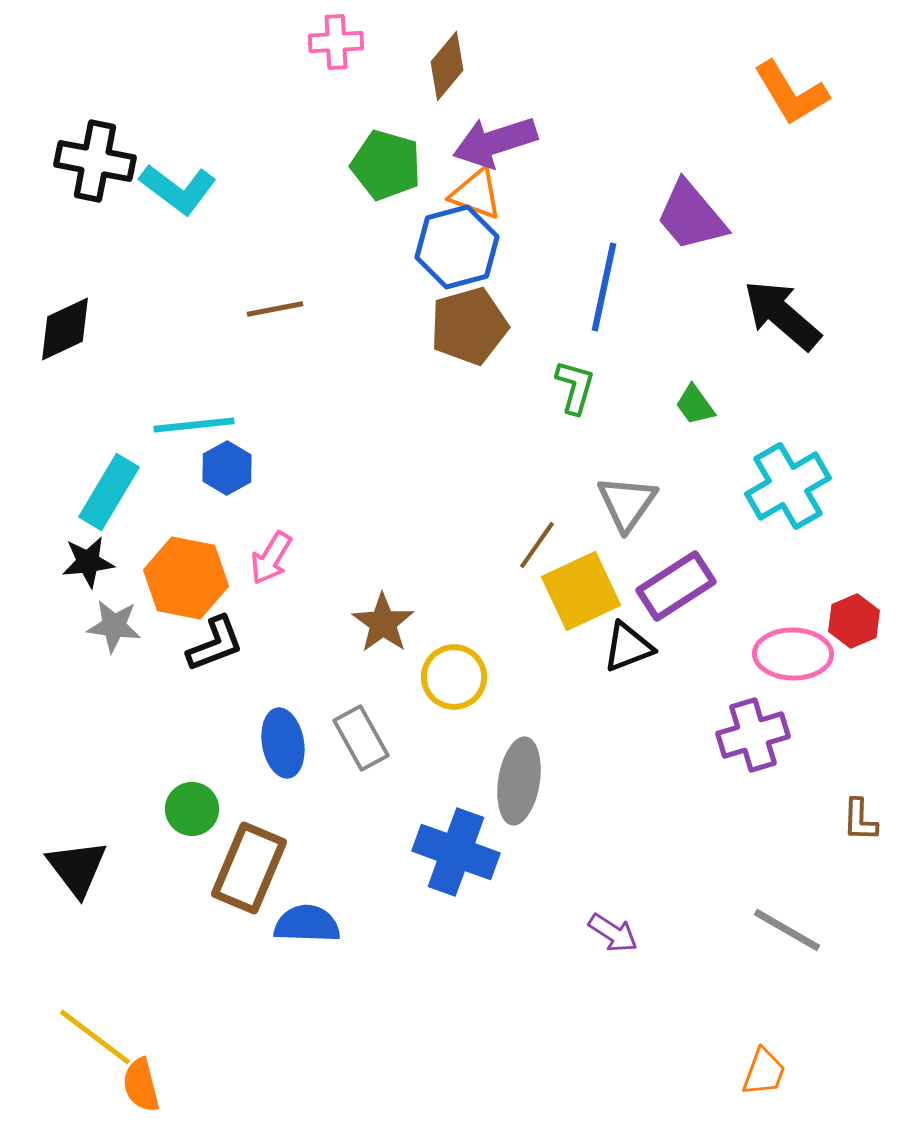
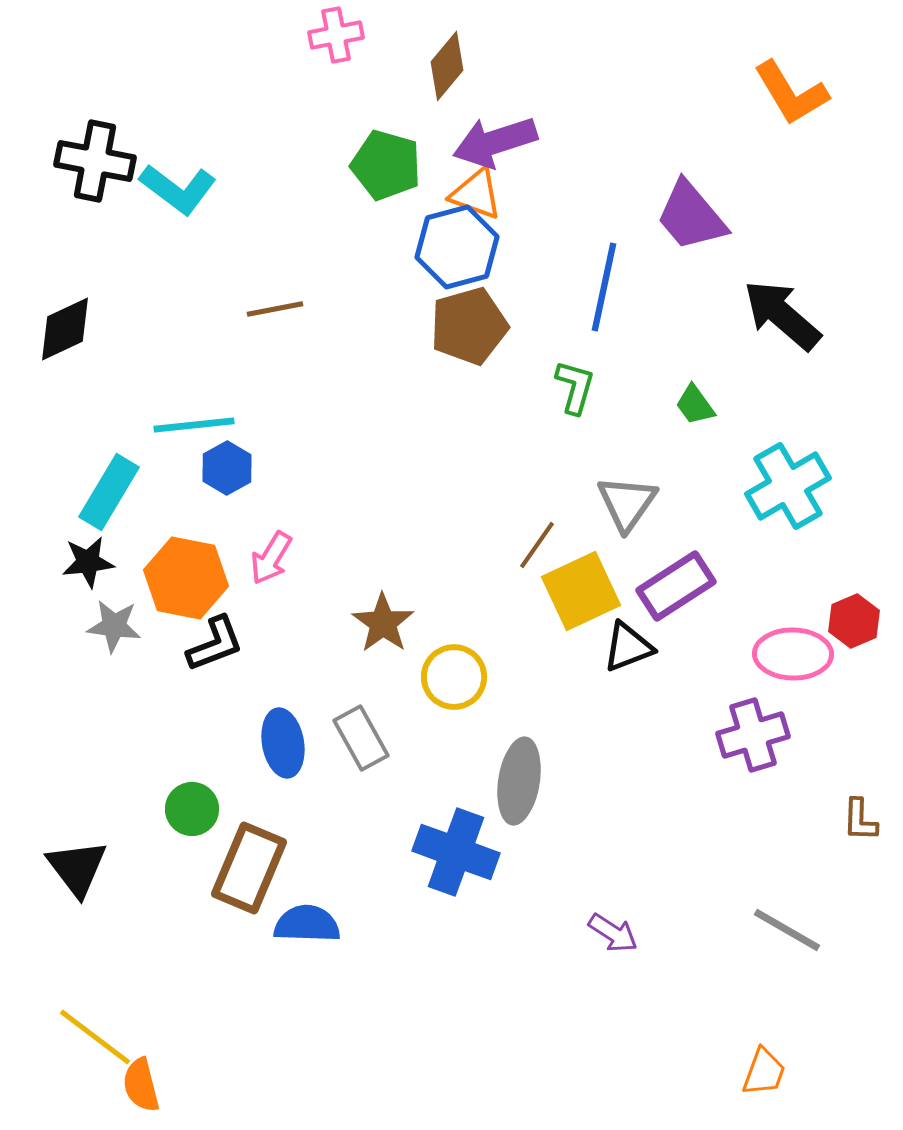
pink cross at (336, 42): moved 7 px up; rotated 8 degrees counterclockwise
